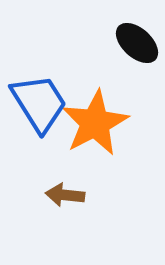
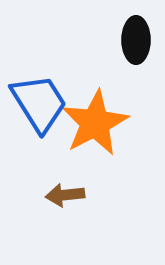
black ellipse: moved 1 px left, 3 px up; rotated 48 degrees clockwise
brown arrow: rotated 12 degrees counterclockwise
